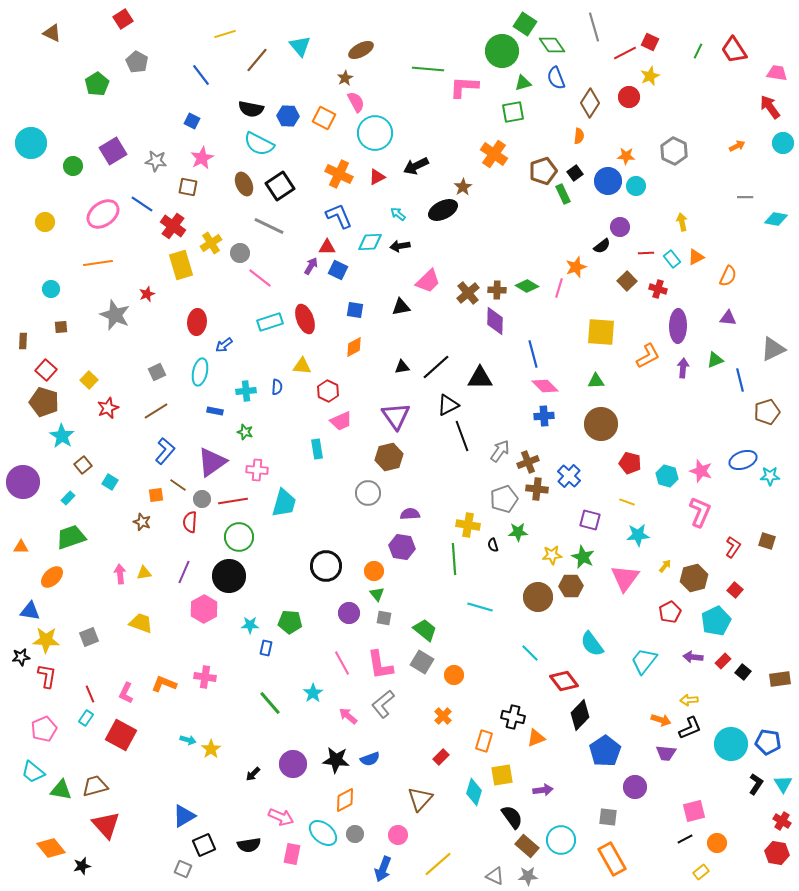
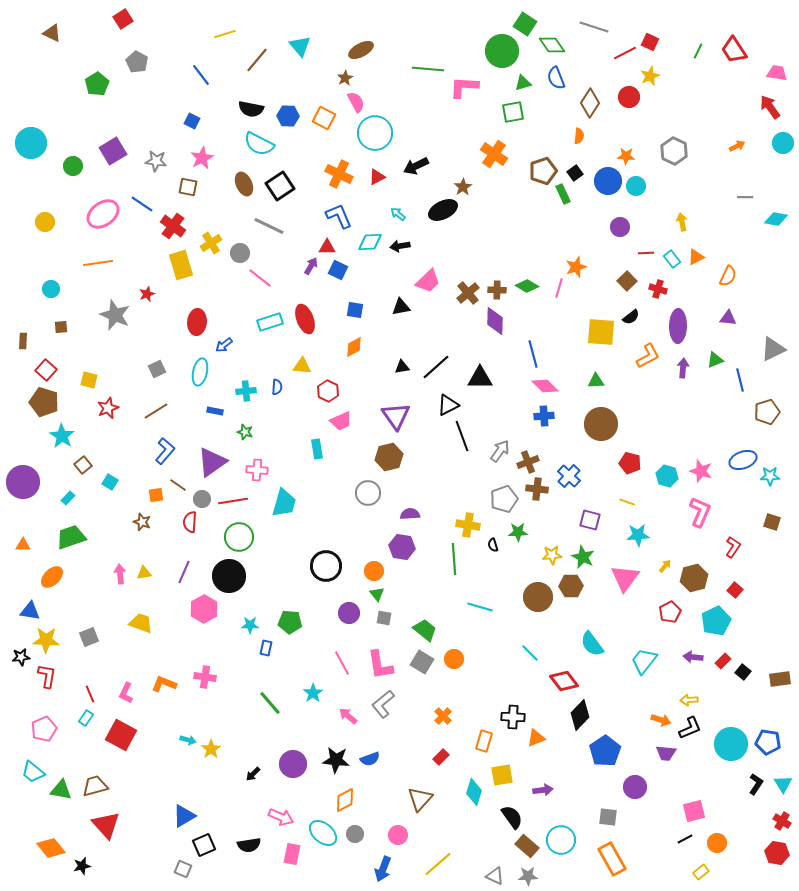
gray line at (594, 27): rotated 56 degrees counterclockwise
black semicircle at (602, 246): moved 29 px right, 71 px down
gray square at (157, 372): moved 3 px up
yellow square at (89, 380): rotated 30 degrees counterclockwise
brown square at (767, 541): moved 5 px right, 19 px up
orange triangle at (21, 547): moved 2 px right, 2 px up
orange circle at (454, 675): moved 16 px up
black cross at (513, 717): rotated 10 degrees counterclockwise
